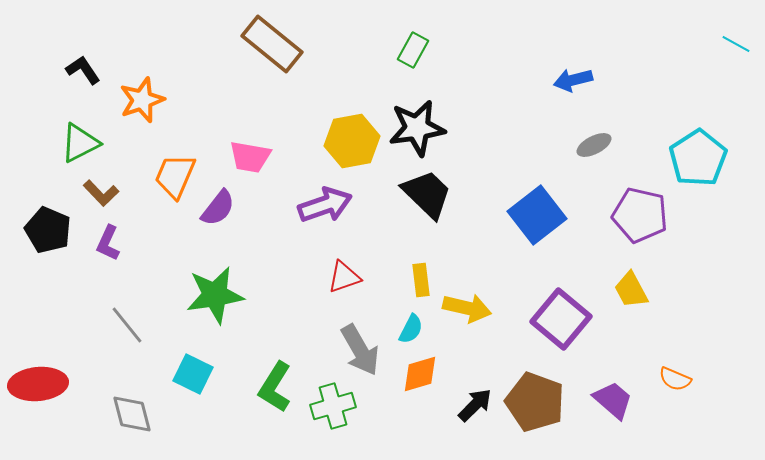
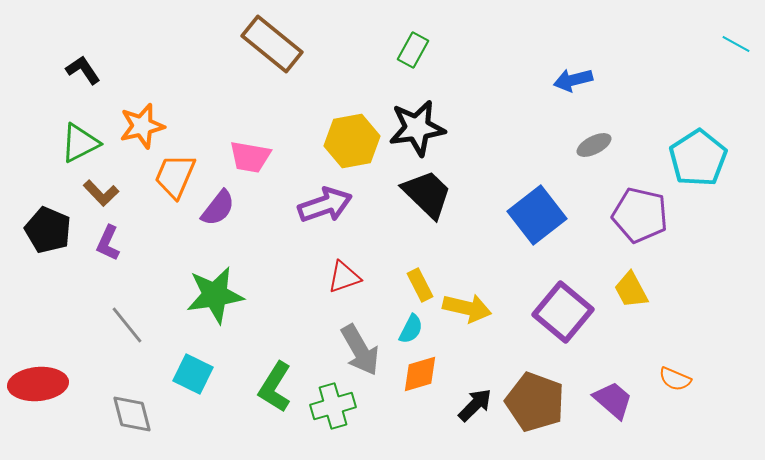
orange star: moved 26 px down; rotated 6 degrees clockwise
yellow rectangle: moved 1 px left, 5 px down; rotated 20 degrees counterclockwise
purple square: moved 2 px right, 7 px up
